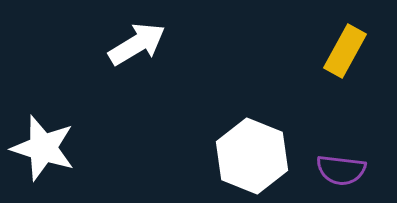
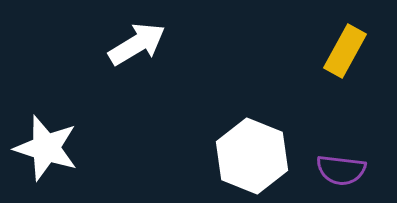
white star: moved 3 px right
